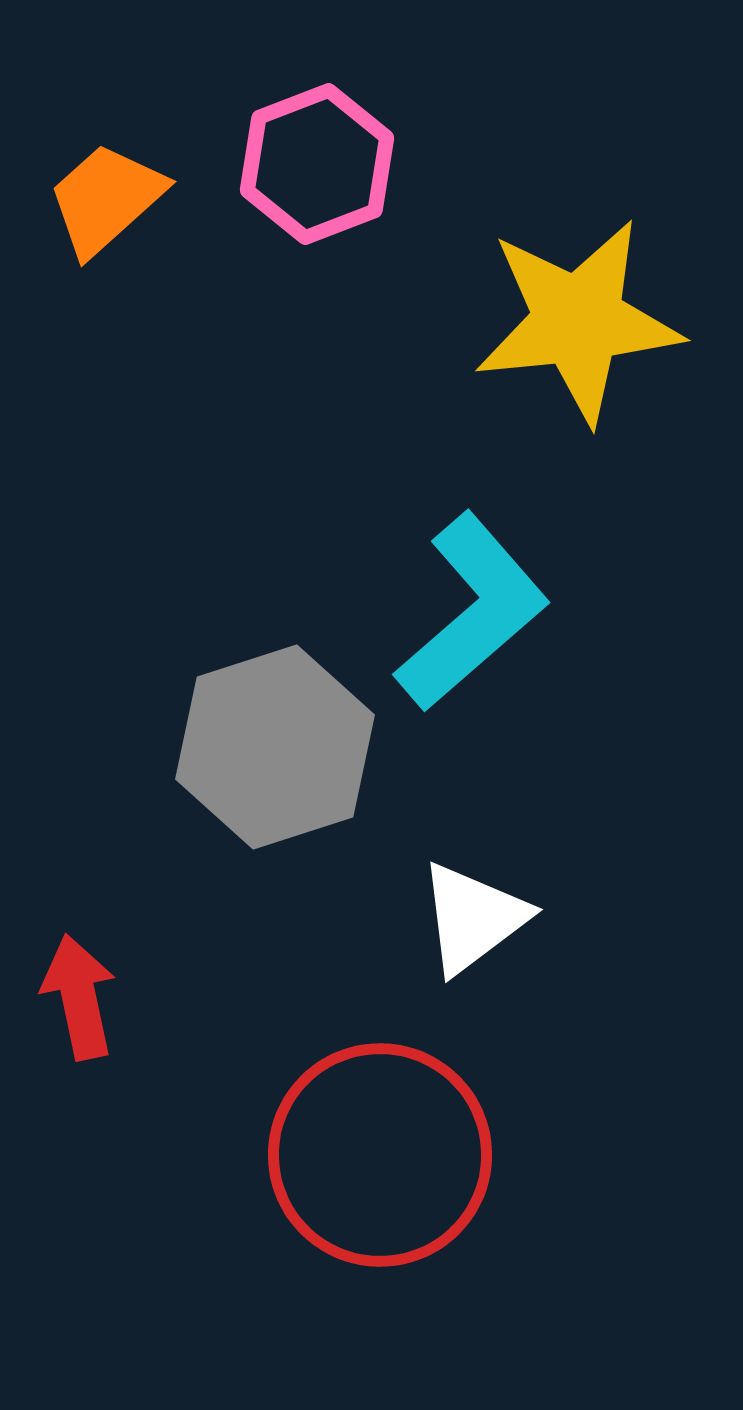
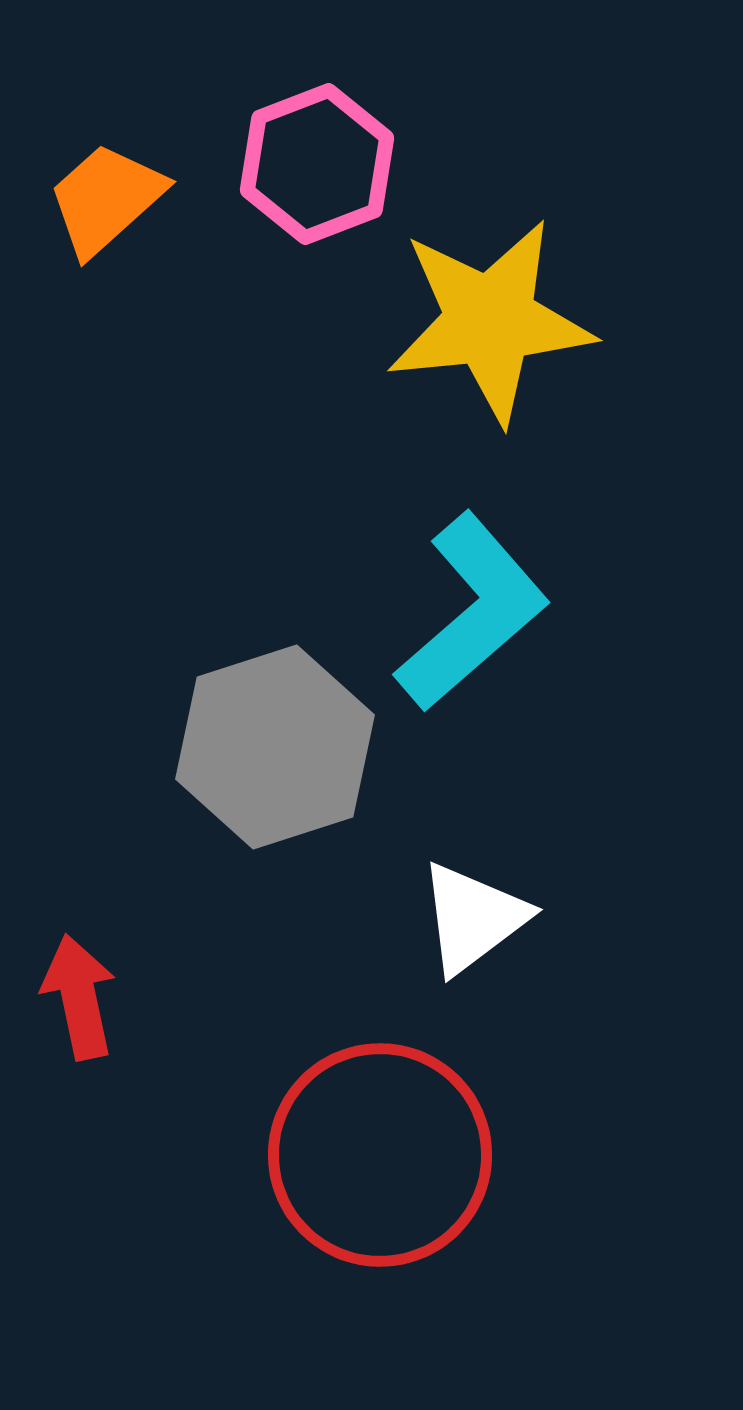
yellow star: moved 88 px left
